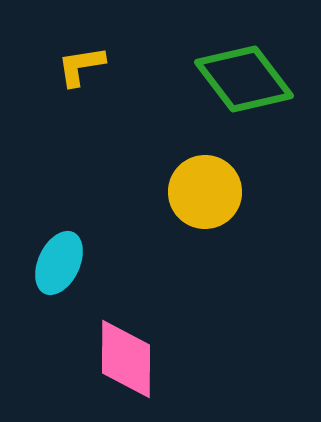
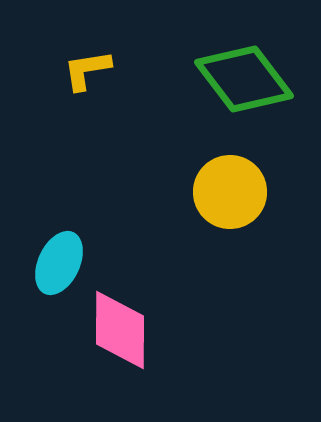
yellow L-shape: moved 6 px right, 4 px down
yellow circle: moved 25 px right
pink diamond: moved 6 px left, 29 px up
